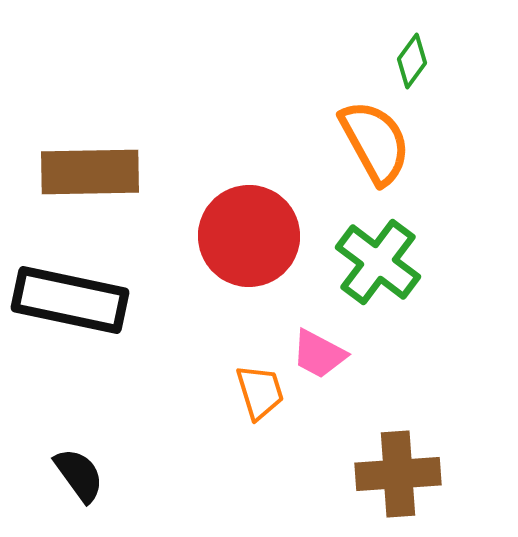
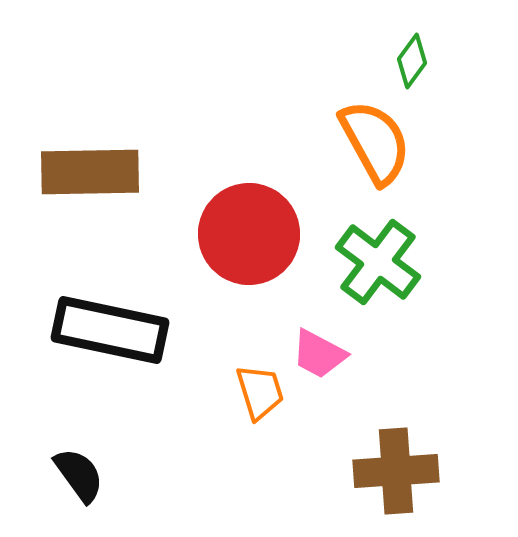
red circle: moved 2 px up
black rectangle: moved 40 px right, 30 px down
brown cross: moved 2 px left, 3 px up
